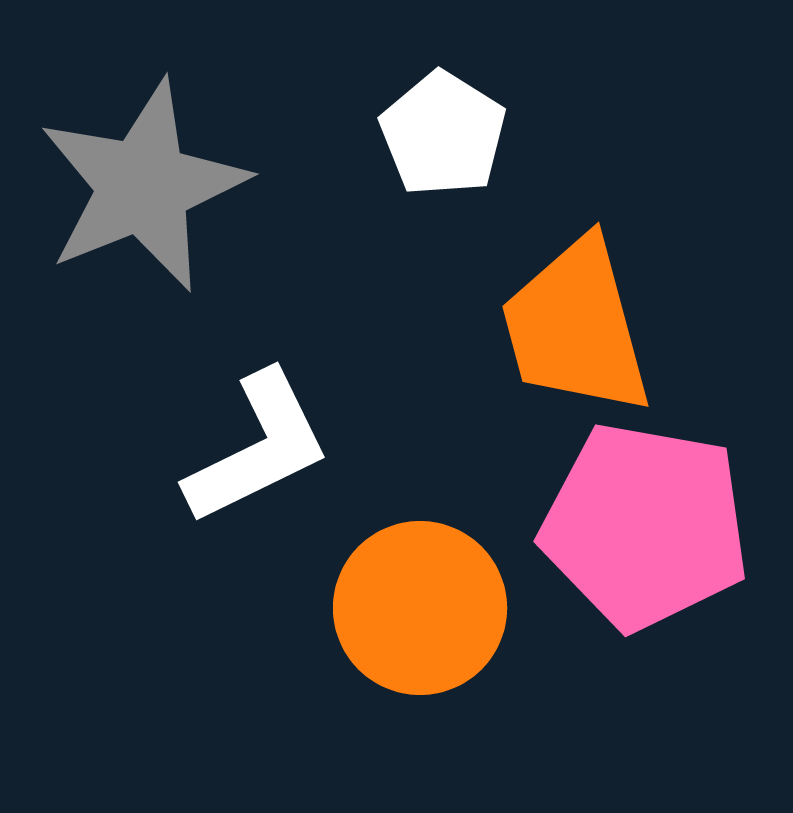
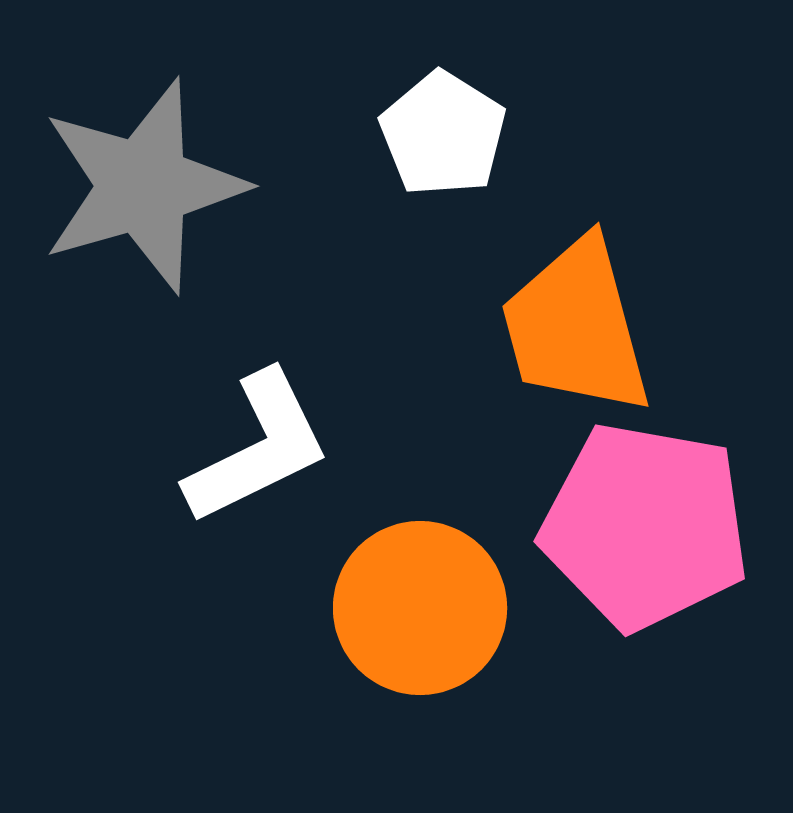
gray star: rotated 6 degrees clockwise
